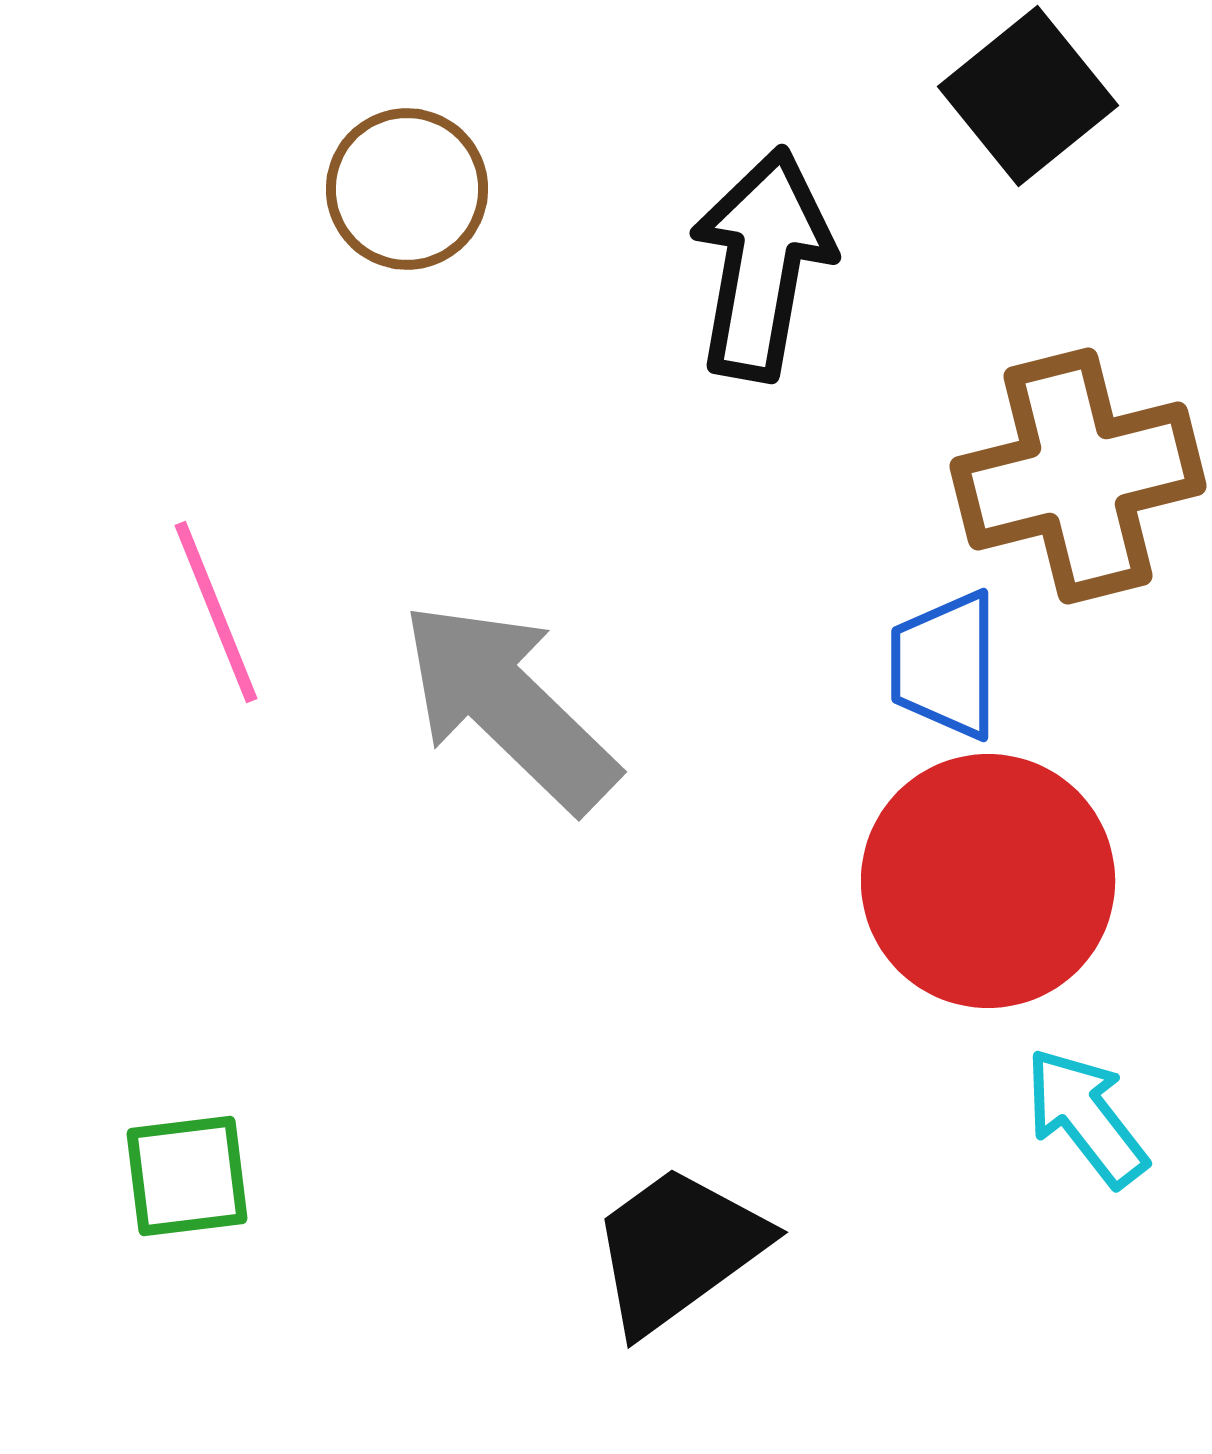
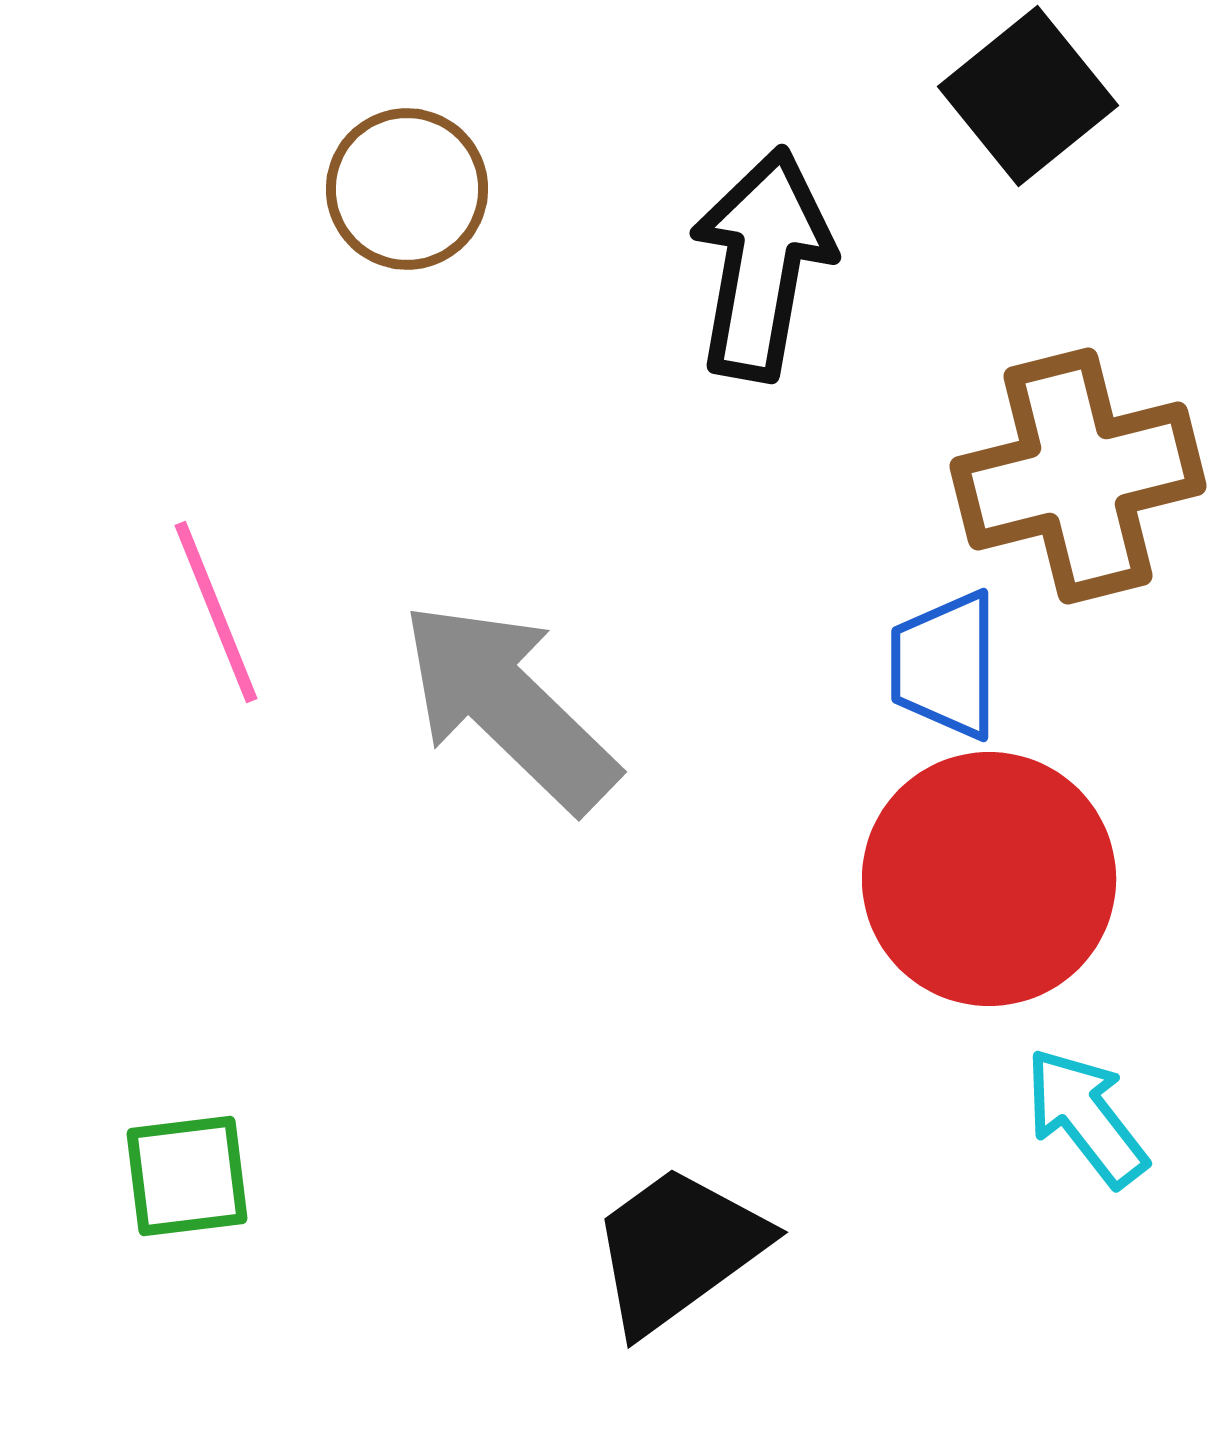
red circle: moved 1 px right, 2 px up
